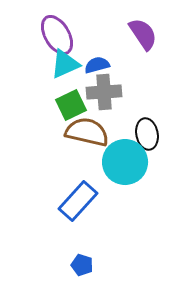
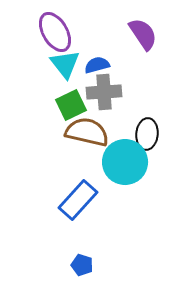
purple ellipse: moved 2 px left, 3 px up
cyan triangle: rotated 44 degrees counterclockwise
black ellipse: rotated 16 degrees clockwise
blue rectangle: moved 1 px up
